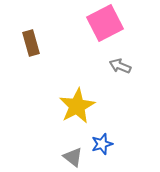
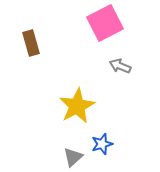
gray triangle: rotated 40 degrees clockwise
